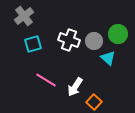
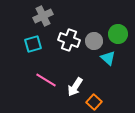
gray cross: moved 19 px right; rotated 12 degrees clockwise
